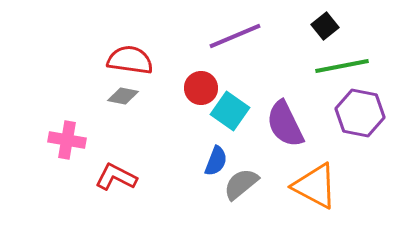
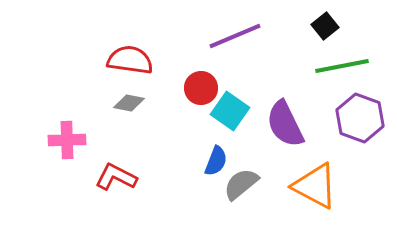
gray diamond: moved 6 px right, 7 px down
purple hexagon: moved 5 px down; rotated 9 degrees clockwise
pink cross: rotated 12 degrees counterclockwise
